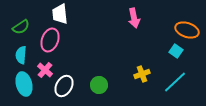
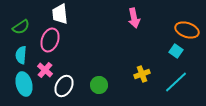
cyan line: moved 1 px right
